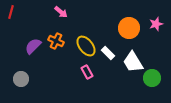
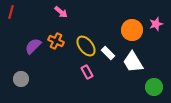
orange circle: moved 3 px right, 2 px down
green circle: moved 2 px right, 9 px down
